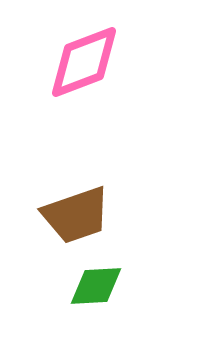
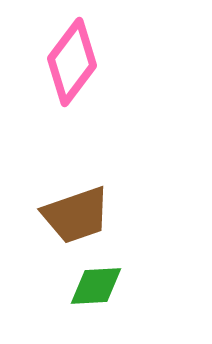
pink diamond: moved 12 px left; rotated 32 degrees counterclockwise
